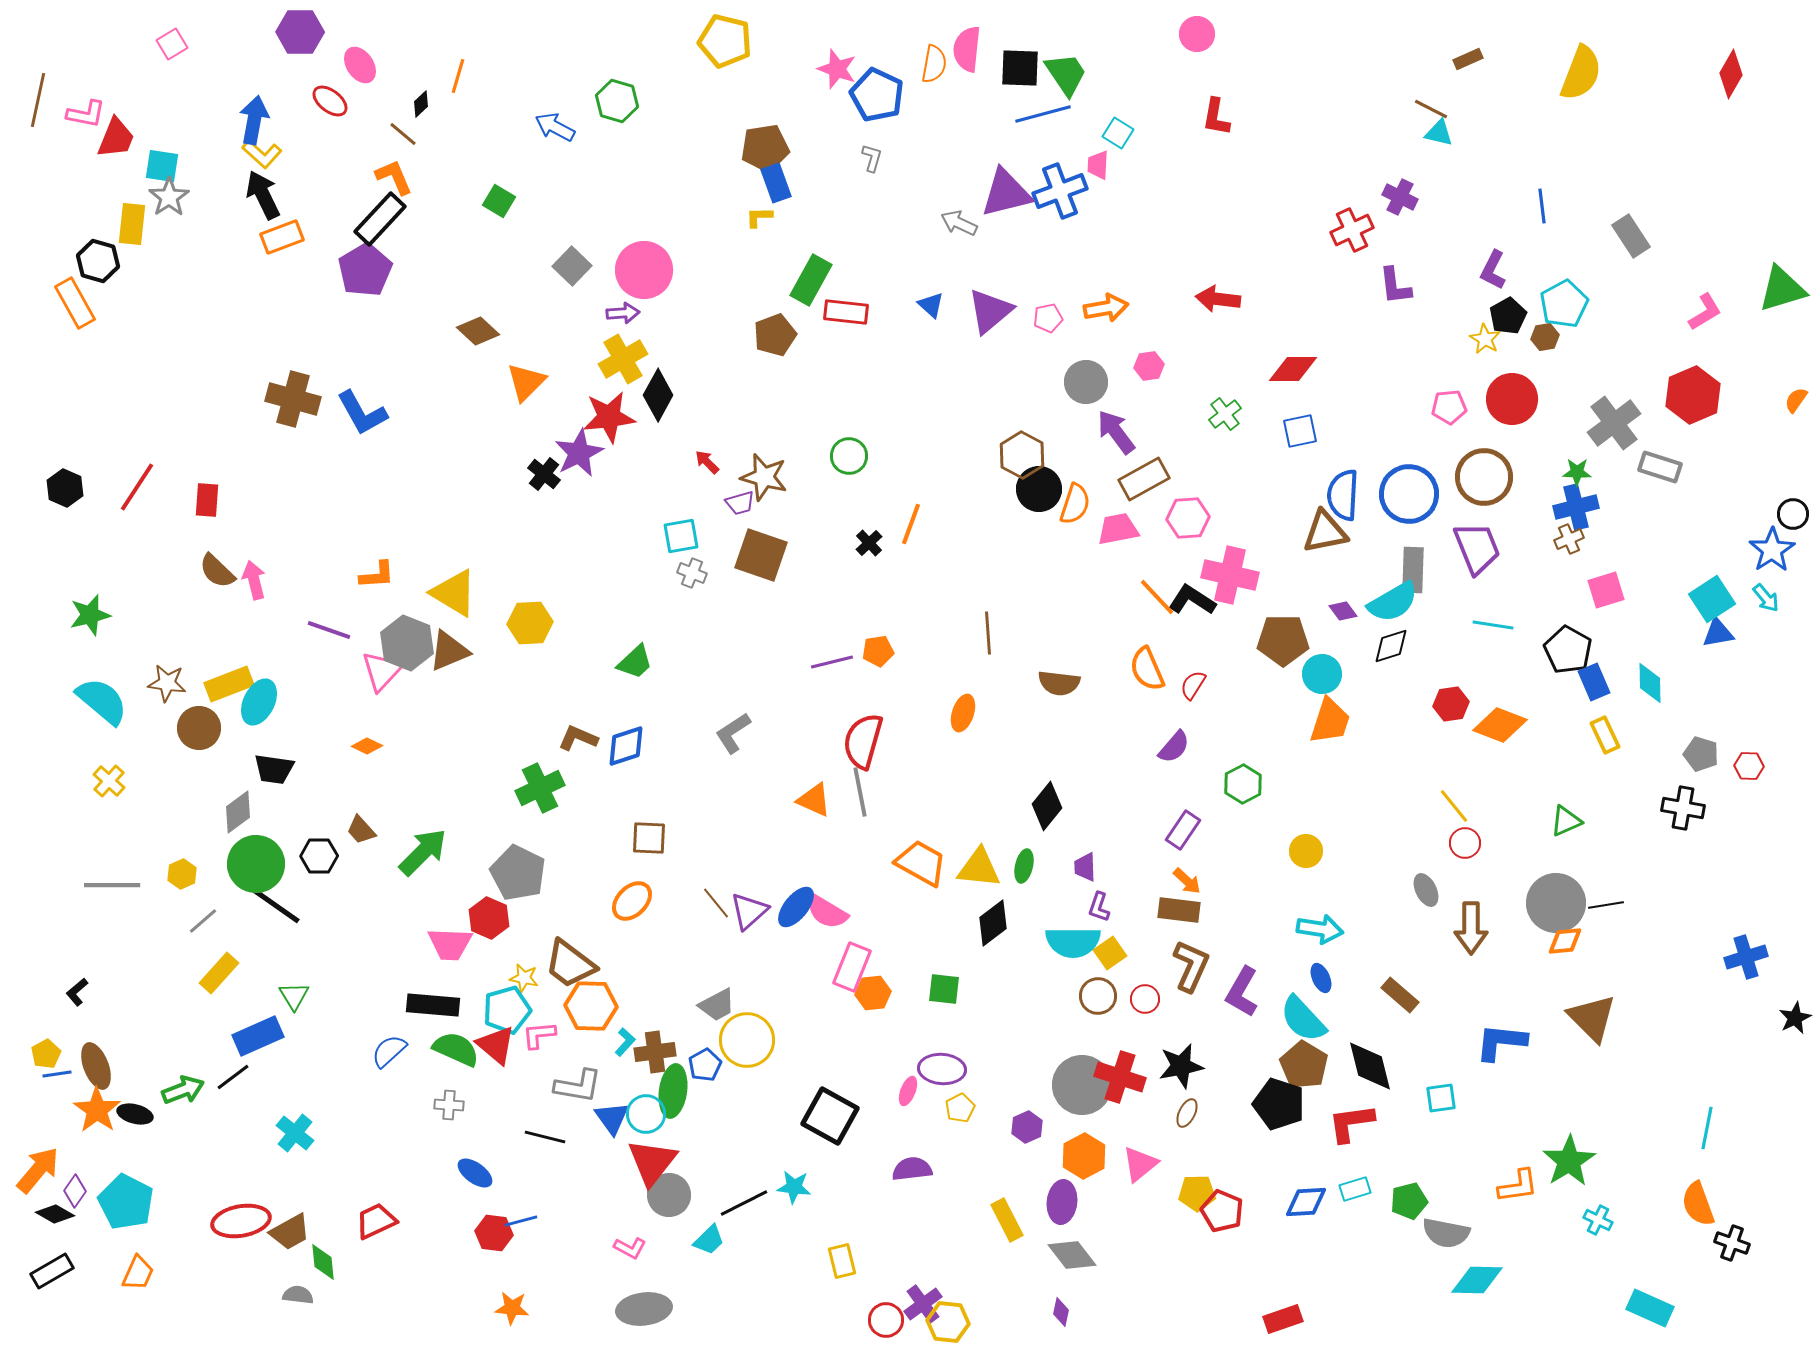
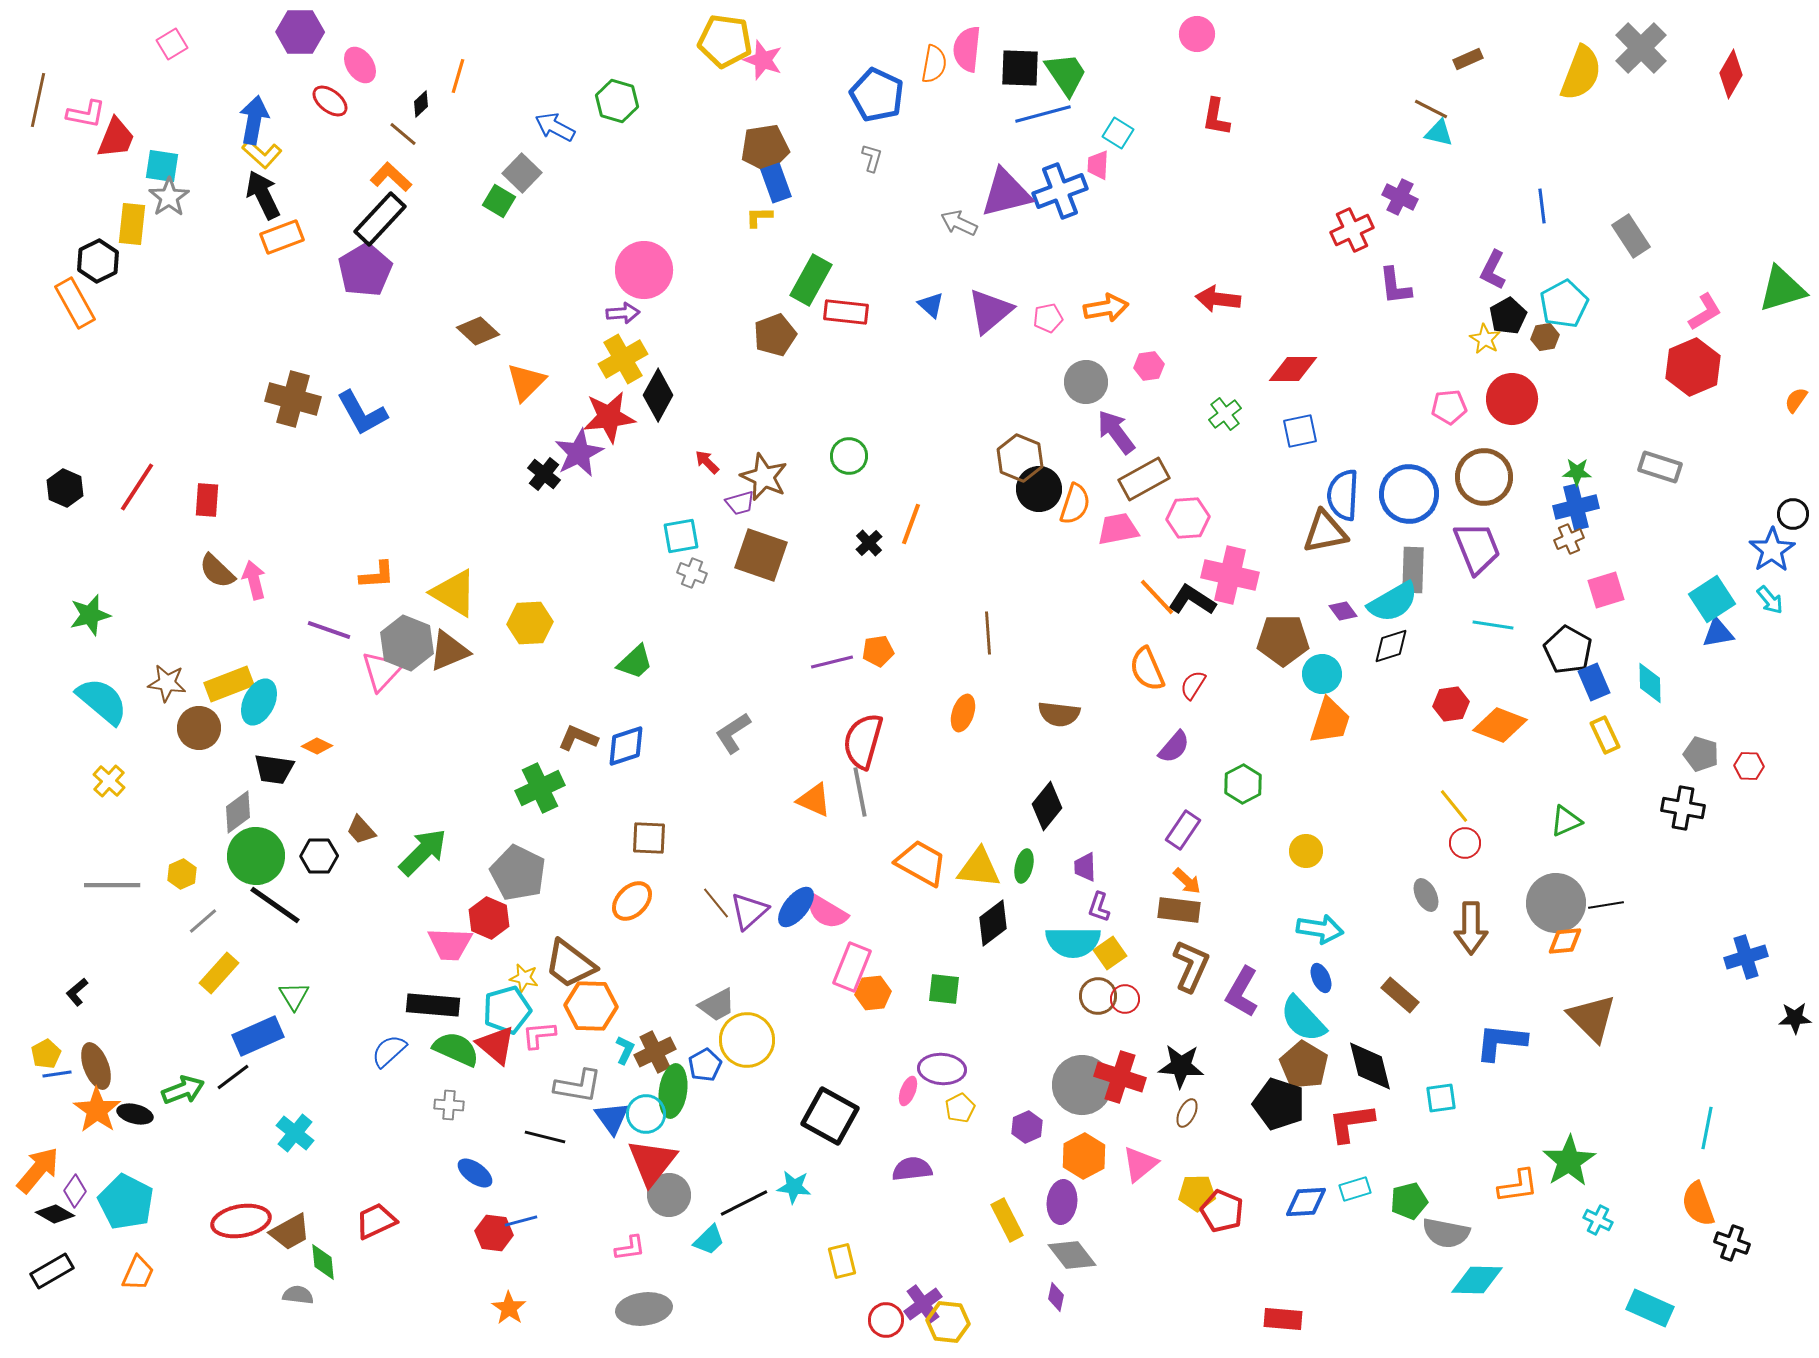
yellow pentagon at (725, 41): rotated 6 degrees counterclockwise
pink star at (837, 69): moved 74 px left, 9 px up
orange L-shape at (394, 177): moved 3 px left; rotated 24 degrees counterclockwise
black hexagon at (98, 261): rotated 18 degrees clockwise
gray square at (572, 266): moved 50 px left, 93 px up
red hexagon at (1693, 395): moved 28 px up
gray cross at (1614, 423): moved 27 px right, 375 px up; rotated 8 degrees counterclockwise
brown hexagon at (1022, 455): moved 2 px left, 3 px down; rotated 6 degrees counterclockwise
brown star at (764, 477): rotated 9 degrees clockwise
cyan arrow at (1766, 598): moved 4 px right, 2 px down
brown semicircle at (1059, 683): moved 31 px down
orange diamond at (367, 746): moved 50 px left
green circle at (256, 864): moved 8 px up
gray ellipse at (1426, 890): moved 5 px down
red circle at (1145, 999): moved 20 px left
black star at (1795, 1018): rotated 24 degrees clockwise
cyan L-shape at (625, 1042): moved 8 px down; rotated 16 degrees counterclockwise
brown cross at (655, 1052): rotated 18 degrees counterclockwise
black star at (1181, 1066): rotated 15 degrees clockwise
pink L-shape at (630, 1248): rotated 36 degrees counterclockwise
orange star at (512, 1308): moved 3 px left; rotated 28 degrees clockwise
purple diamond at (1061, 1312): moved 5 px left, 15 px up
red rectangle at (1283, 1319): rotated 24 degrees clockwise
